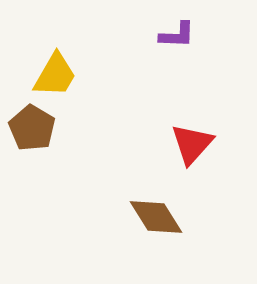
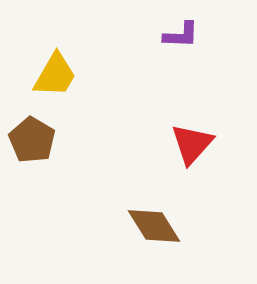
purple L-shape: moved 4 px right
brown pentagon: moved 12 px down
brown diamond: moved 2 px left, 9 px down
